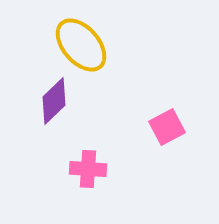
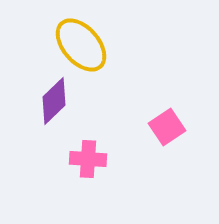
pink square: rotated 6 degrees counterclockwise
pink cross: moved 10 px up
